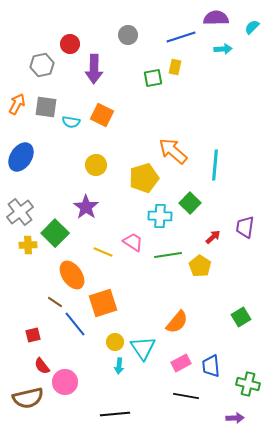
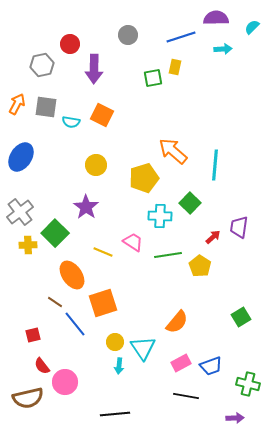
purple trapezoid at (245, 227): moved 6 px left
blue trapezoid at (211, 366): rotated 105 degrees counterclockwise
